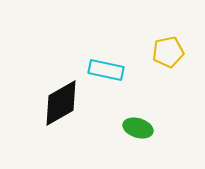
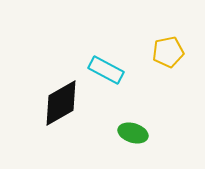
cyan rectangle: rotated 16 degrees clockwise
green ellipse: moved 5 px left, 5 px down
